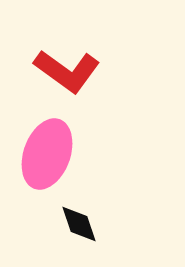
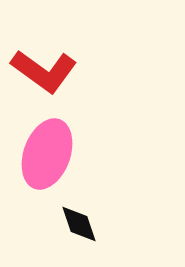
red L-shape: moved 23 px left
